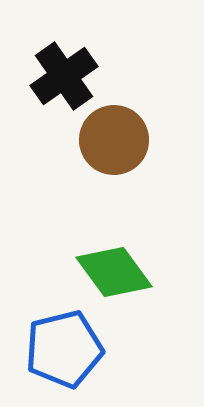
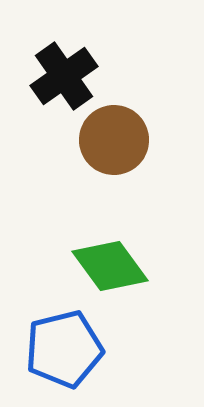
green diamond: moved 4 px left, 6 px up
